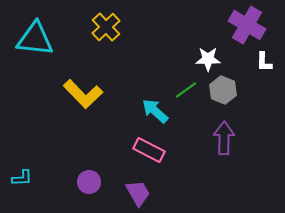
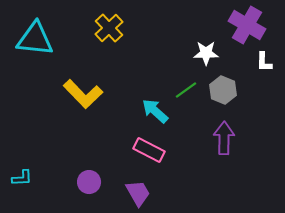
yellow cross: moved 3 px right, 1 px down
white star: moved 2 px left, 6 px up
